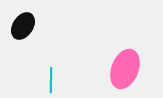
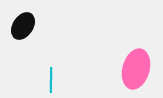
pink ellipse: moved 11 px right; rotated 6 degrees counterclockwise
